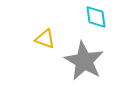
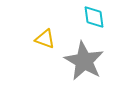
cyan diamond: moved 2 px left
